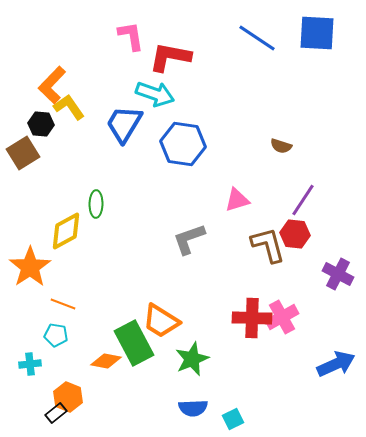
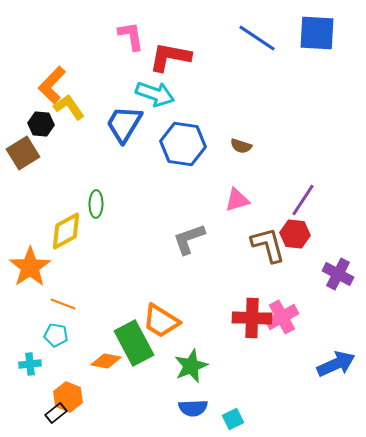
brown semicircle: moved 40 px left
green star: moved 1 px left, 7 px down
